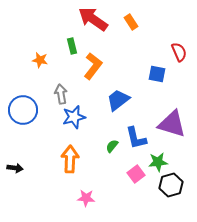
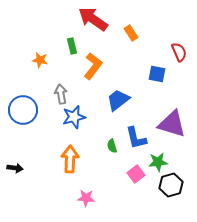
orange rectangle: moved 11 px down
green semicircle: rotated 56 degrees counterclockwise
